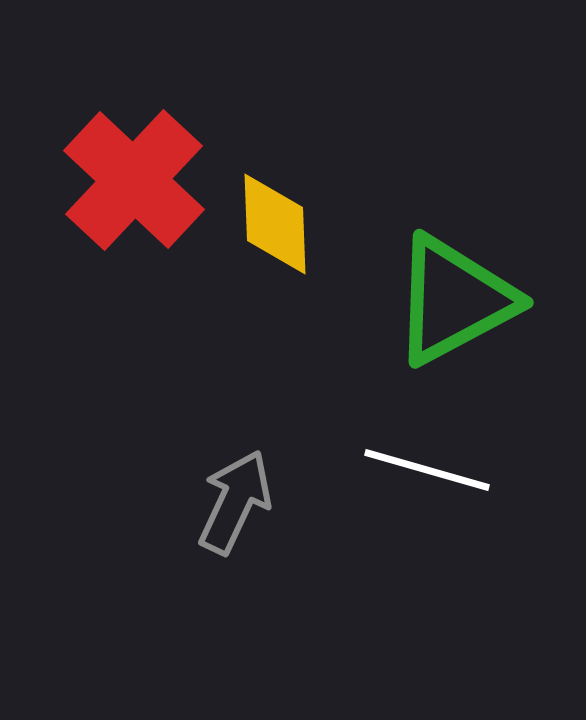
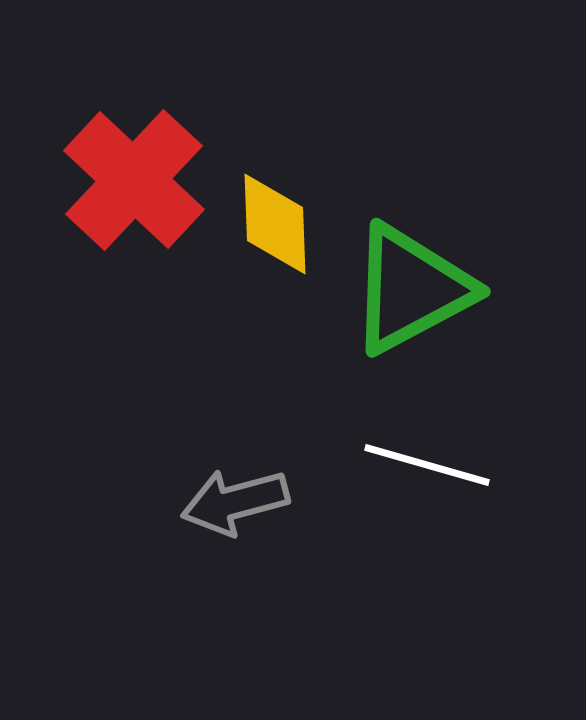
green triangle: moved 43 px left, 11 px up
white line: moved 5 px up
gray arrow: rotated 130 degrees counterclockwise
